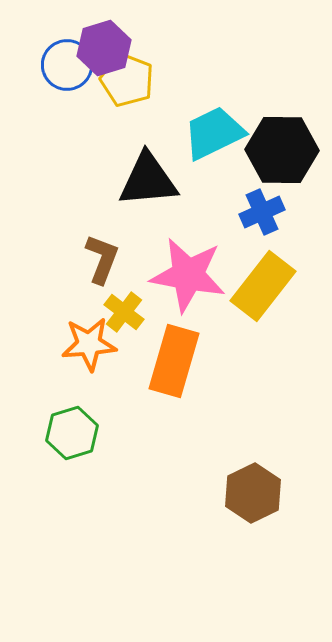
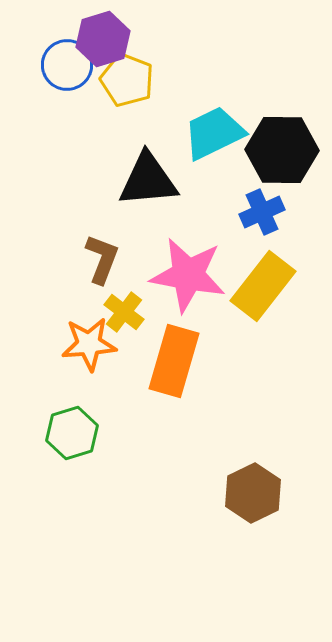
purple hexagon: moved 1 px left, 9 px up
